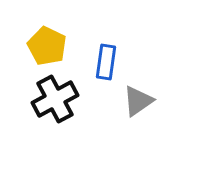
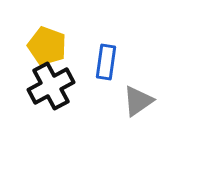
yellow pentagon: rotated 6 degrees counterclockwise
black cross: moved 4 px left, 13 px up
